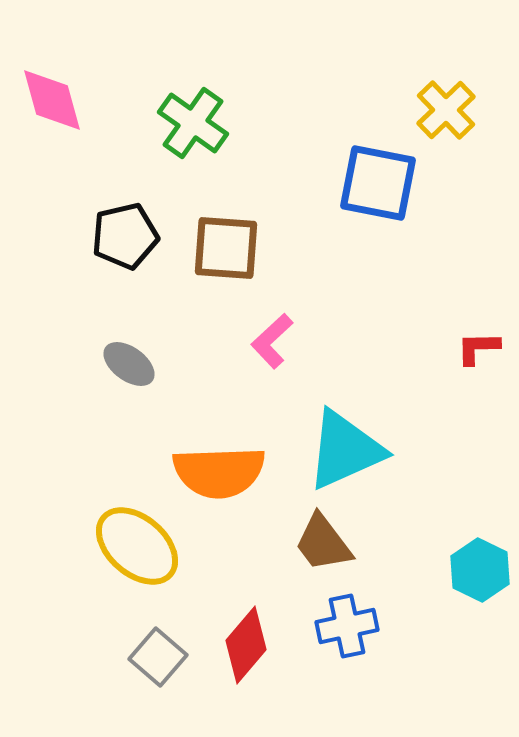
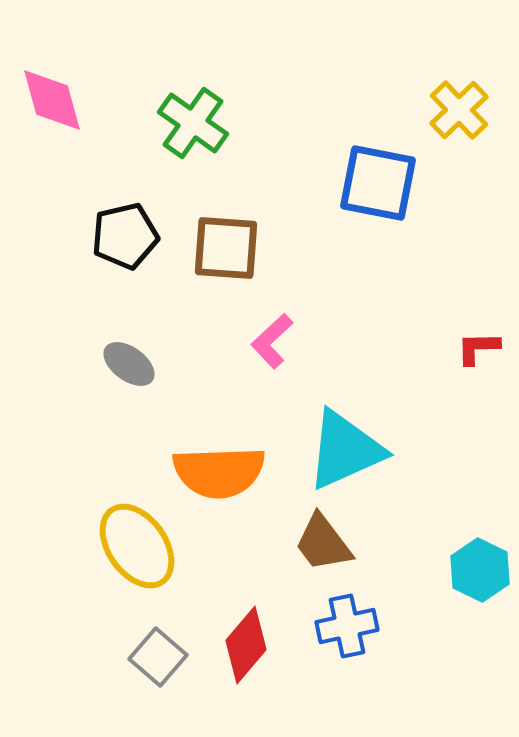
yellow cross: moved 13 px right
yellow ellipse: rotated 14 degrees clockwise
